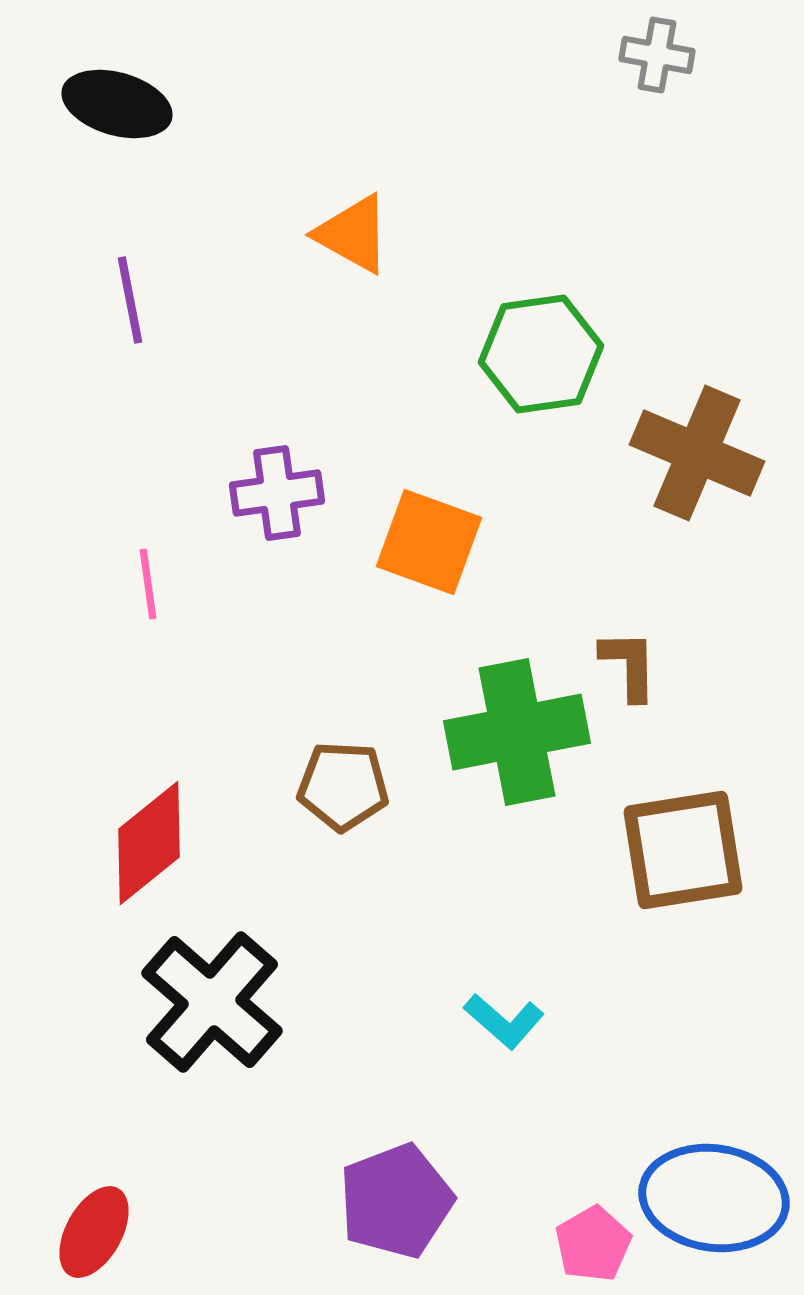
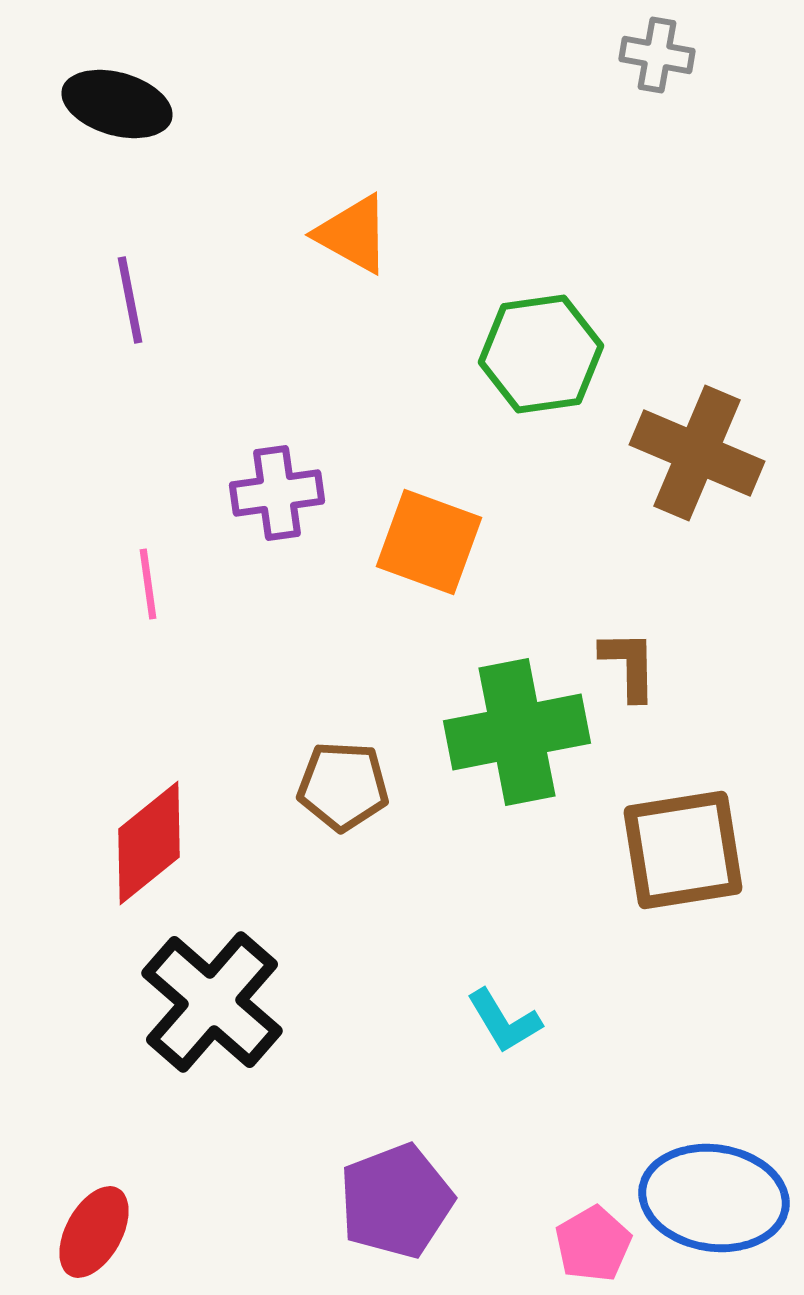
cyan L-shape: rotated 18 degrees clockwise
